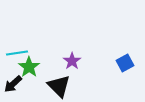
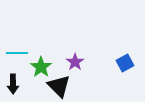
cyan line: rotated 10 degrees clockwise
purple star: moved 3 px right, 1 px down
green star: moved 12 px right
black arrow: rotated 48 degrees counterclockwise
